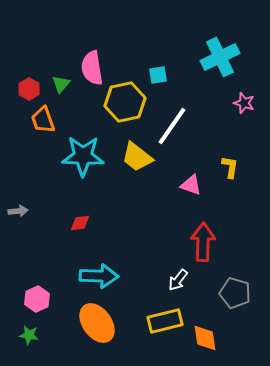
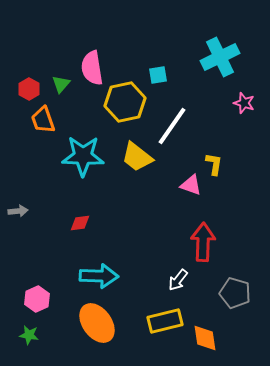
yellow L-shape: moved 16 px left, 3 px up
